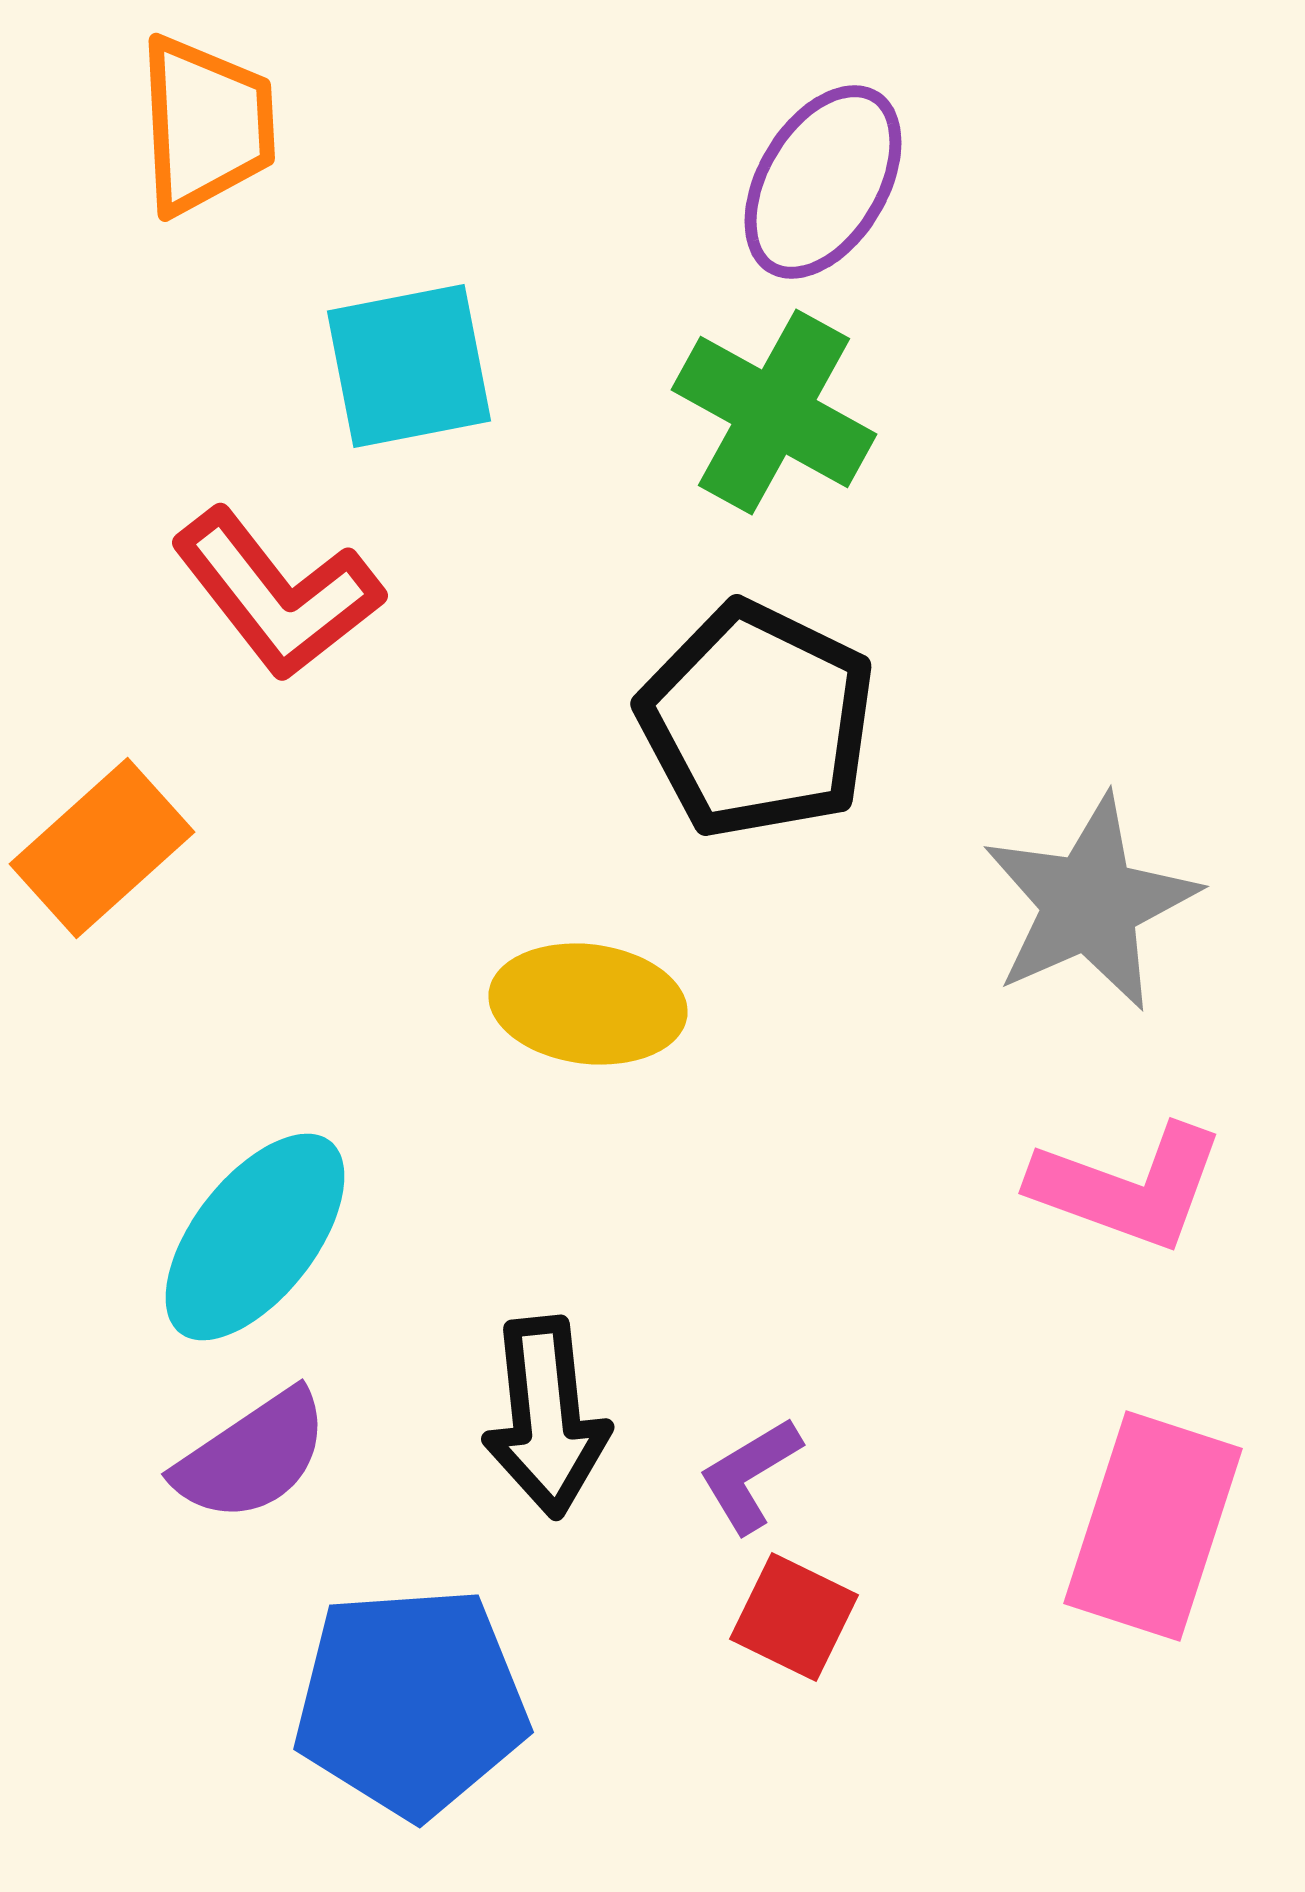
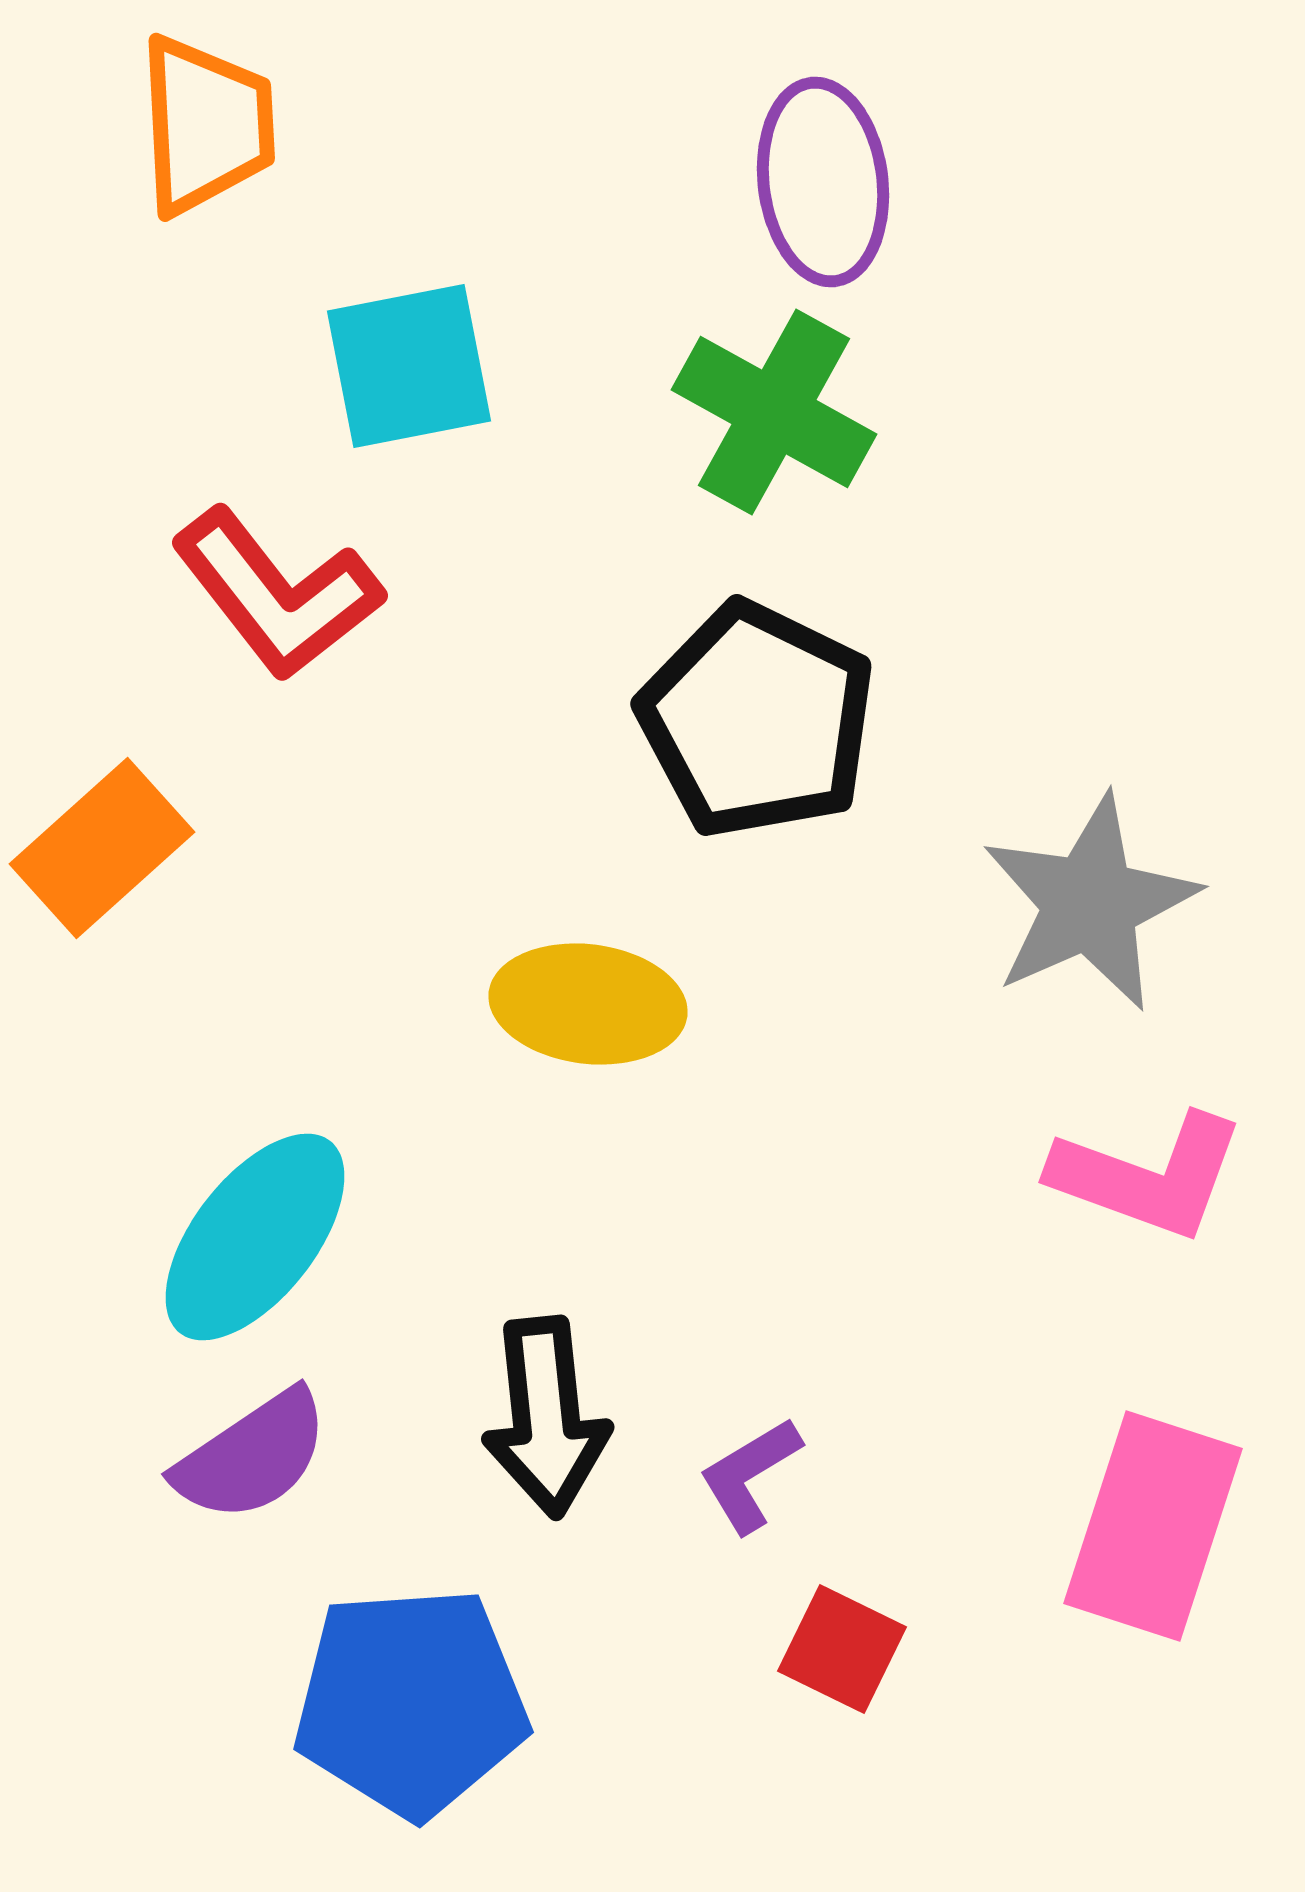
purple ellipse: rotated 38 degrees counterclockwise
pink L-shape: moved 20 px right, 11 px up
red square: moved 48 px right, 32 px down
